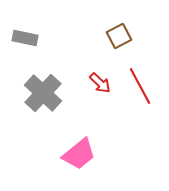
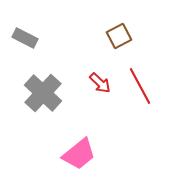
gray rectangle: rotated 15 degrees clockwise
